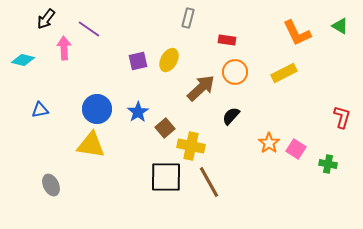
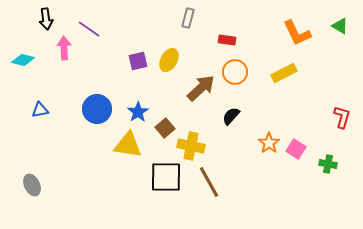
black arrow: rotated 45 degrees counterclockwise
yellow triangle: moved 37 px right
gray ellipse: moved 19 px left
